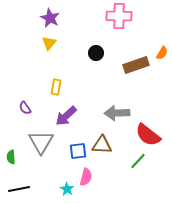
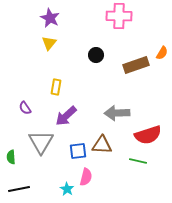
black circle: moved 2 px down
red semicircle: rotated 56 degrees counterclockwise
green line: rotated 60 degrees clockwise
